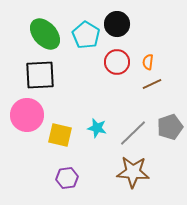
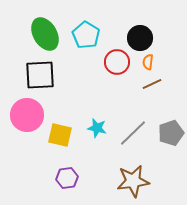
black circle: moved 23 px right, 14 px down
green ellipse: rotated 12 degrees clockwise
gray pentagon: moved 1 px right, 6 px down
brown star: moved 9 px down; rotated 12 degrees counterclockwise
